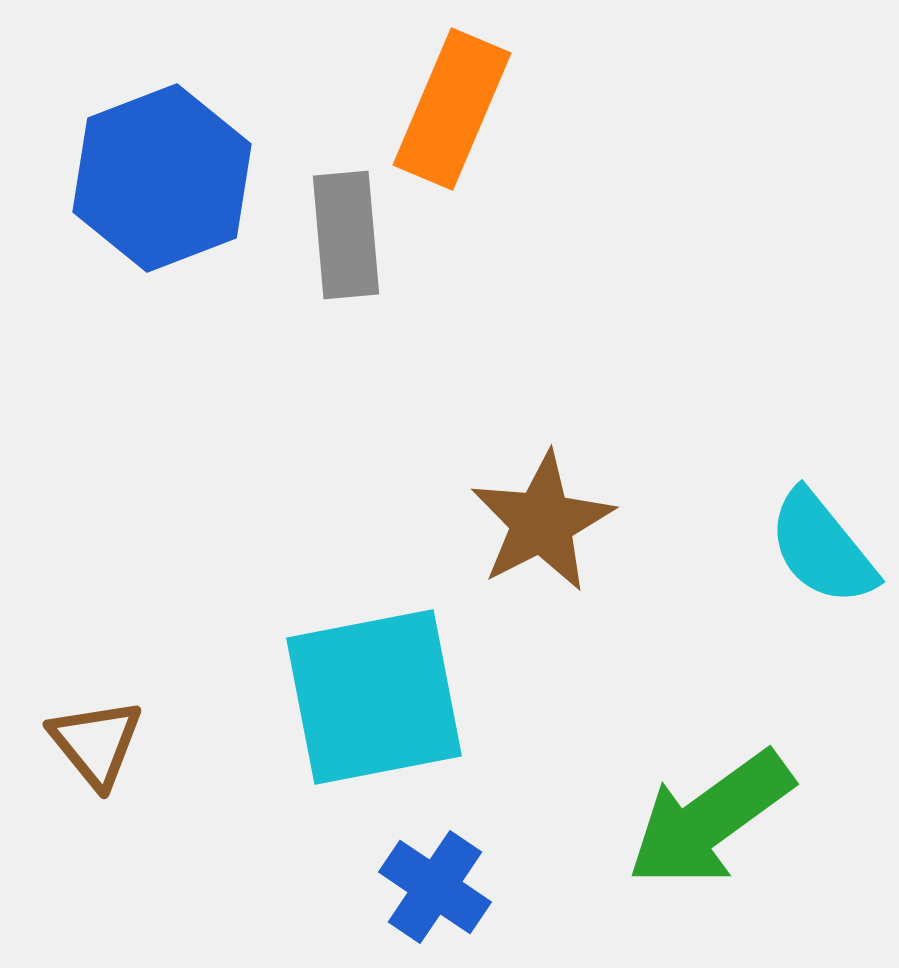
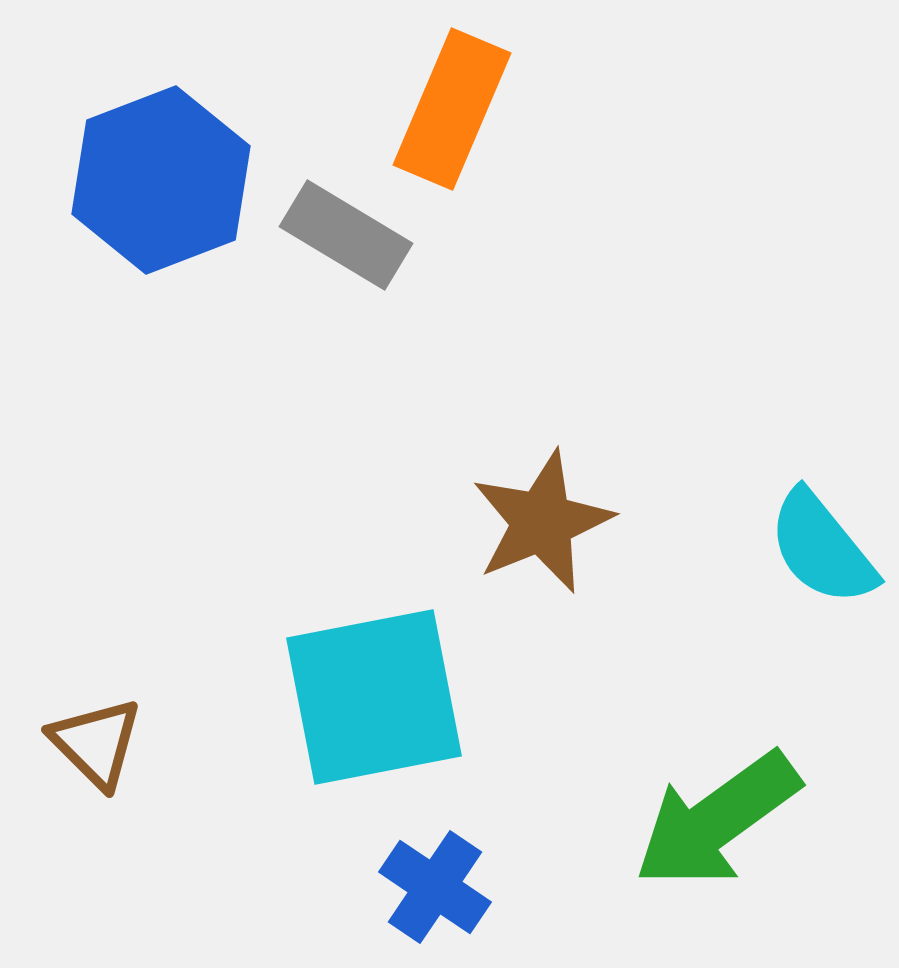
blue hexagon: moved 1 px left, 2 px down
gray rectangle: rotated 54 degrees counterclockwise
brown star: rotated 5 degrees clockwise
brown triangle: rotated 6 degrees counterclockwise
green arrow: moved 7 px right, 1 px down
